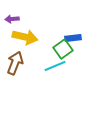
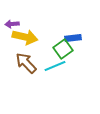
purple arrow: moved 5 px down
brown arrow: moved 11 px right; rotated 65 degrees counterclockwise
